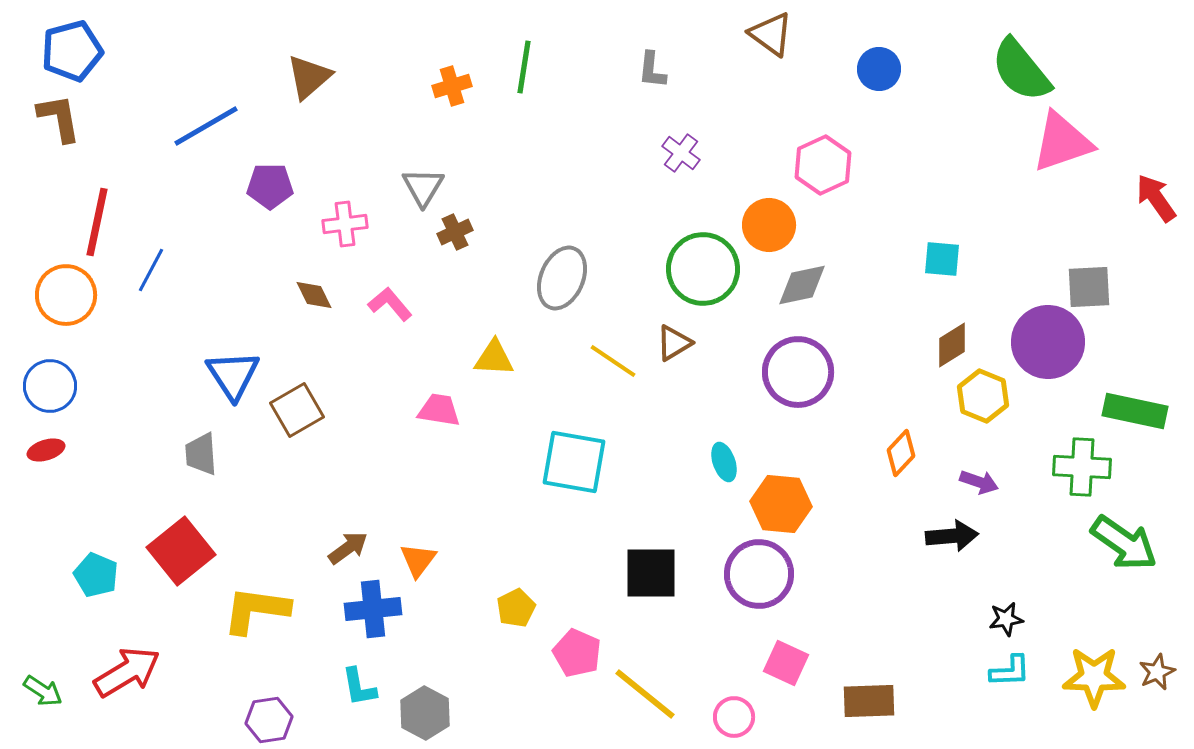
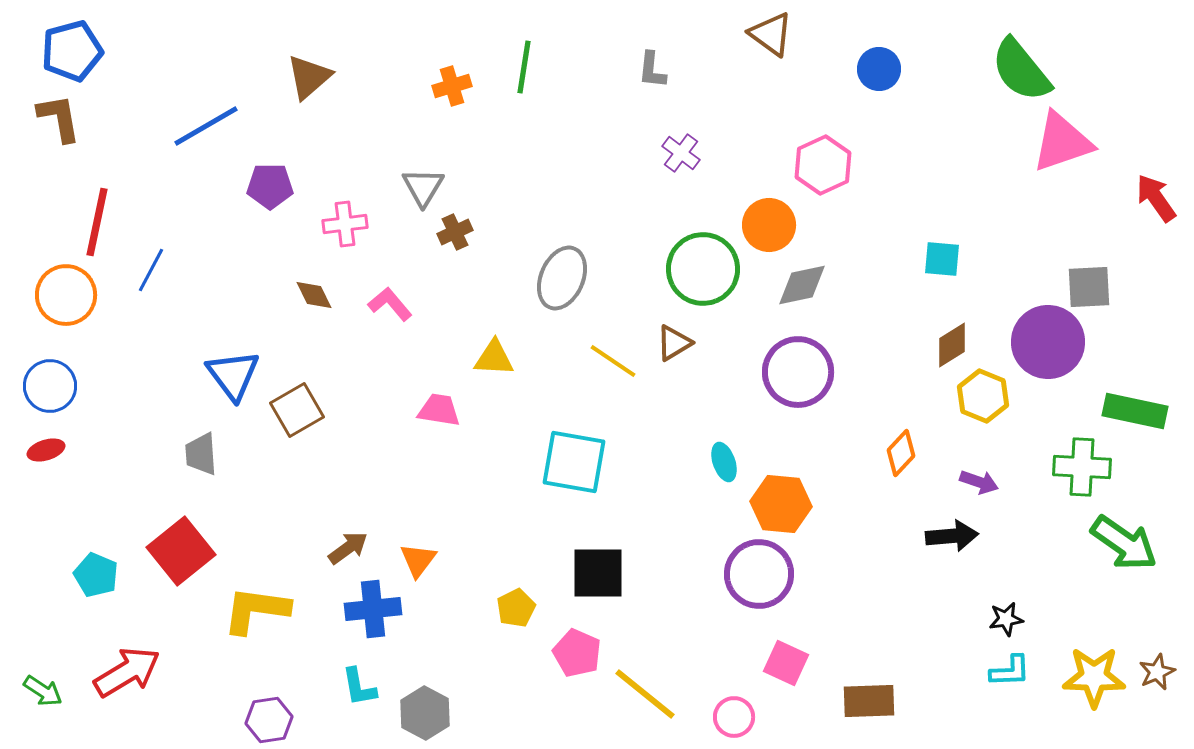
blue triangle at (233, 375): rotated 4 degrees counterclockwise
black square at (651, 573): moved 53 px left
